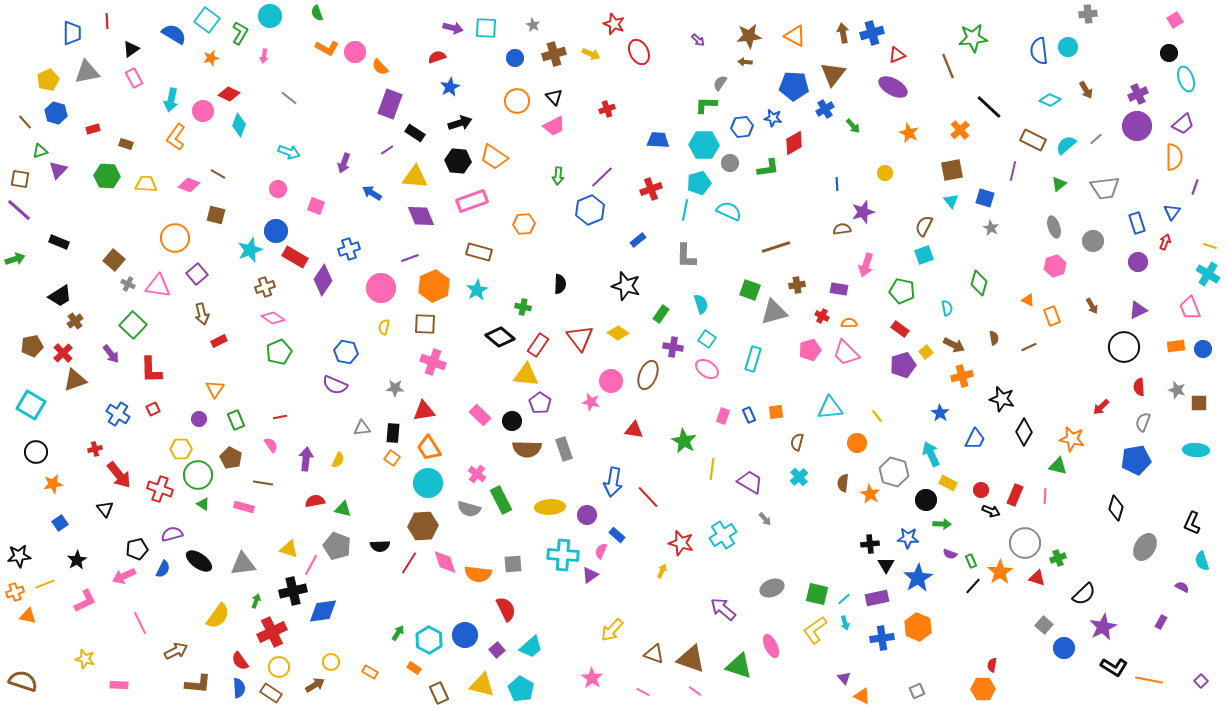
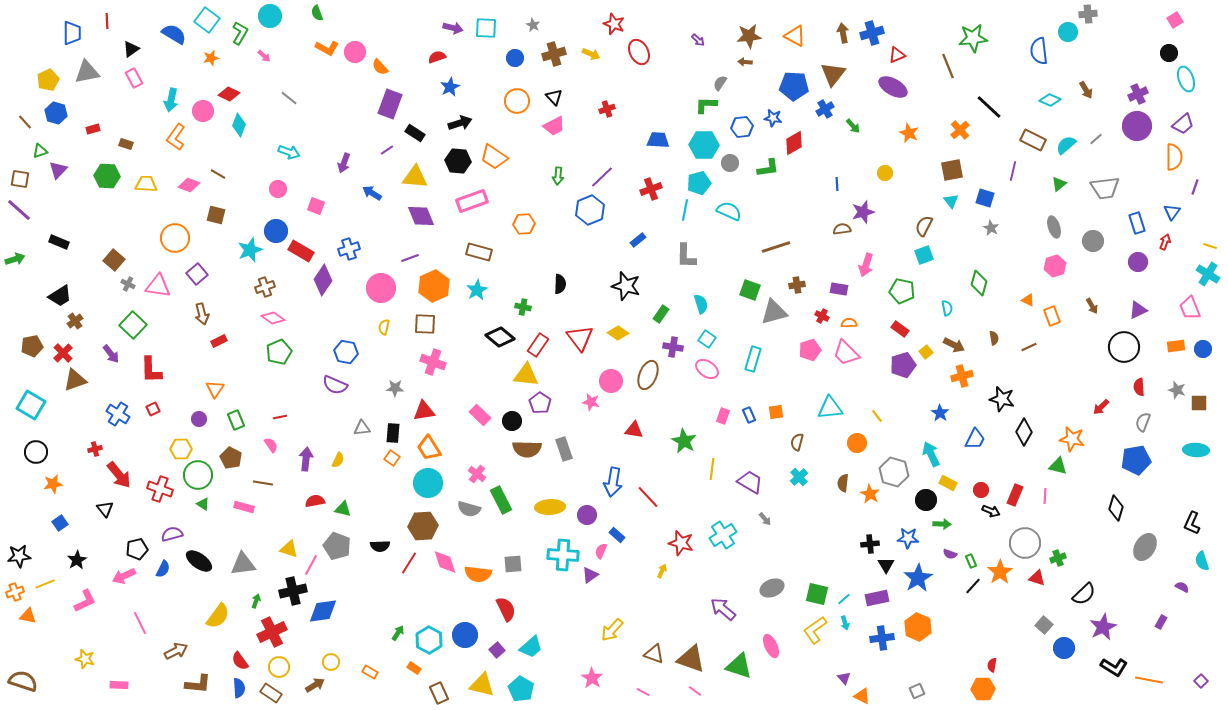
cyan circle at (1068, 47): moved 15 px up
pink arrow at (264, 56): rotated 56 degrees counterclockwise
red rectangle at (295, 257): moved 6 px right, 6 px up
